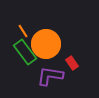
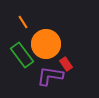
orange line: moved 9 px up
green rectangle: moved 3 px left, 3 px down
red rectangle: moved 6 px left, 1 px down
